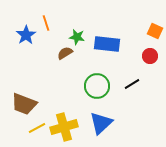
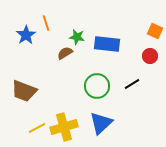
brown trapezoid: moved 13 px up
